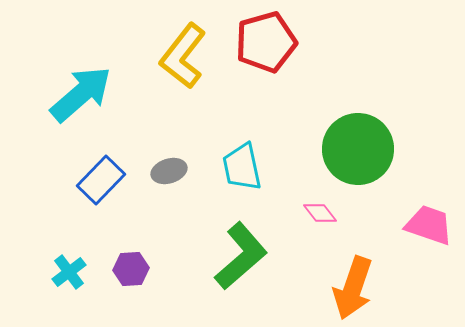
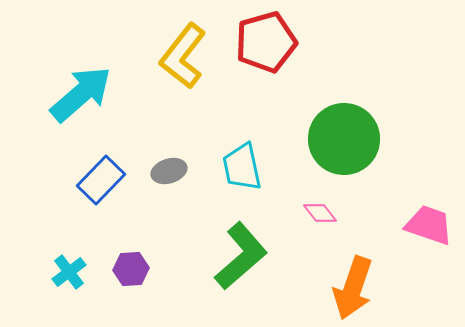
green circle: moved 14 px left, 10 px up
